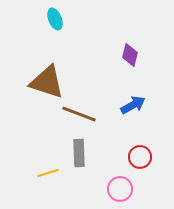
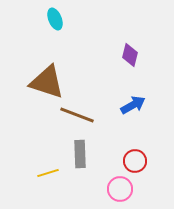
brown line: moved 2 px left, 1 px down
gray rectangle: moved 1 px right, 1 px down
red circle: moved 5 px left, 4 px down
